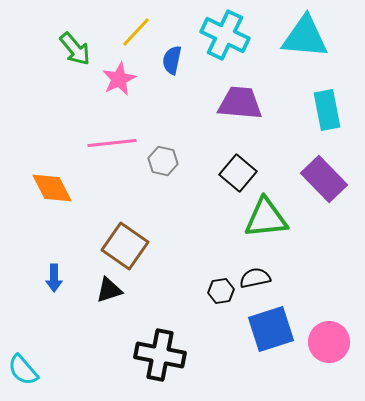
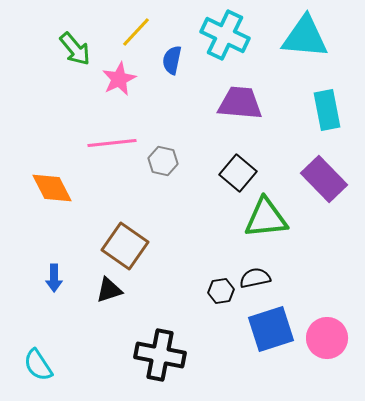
pink circle: moved 2 px left, 4 px up
cyan semicircle: moved 15 px right, 5 px up; rotated 8 degrees clockwise
